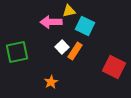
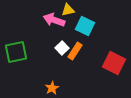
yellow triangle: moved 1 px left, 1 px up
pink arrow: moved 3 px right, 2 px up; rotated 20 degrees clockwise
white square: moved 1 px down
green square: moved 1 px left
red square: moved 4 px up
orange star: moved 1 px right, 6 px down
